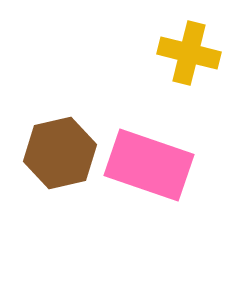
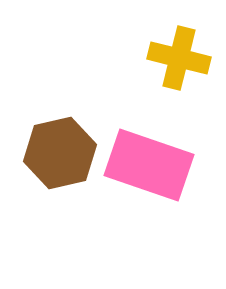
yellow cross: moved 10 px left, 5 px down
